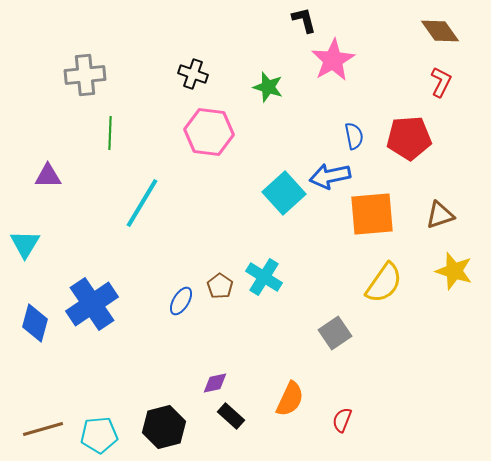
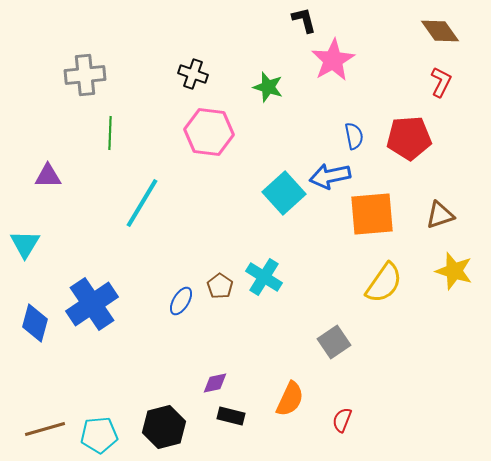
gray square: moved 1 px left, 9 px down
black rectangle: rotated 28 degrees counterclockwise
brown line: moved 2 px right
